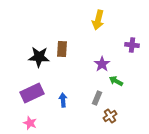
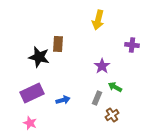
brown rectangle: moved 4 px left, 5 px up
black star: rotated 10 degrees clockwise
purple star: moved 2 px down
green arrow: moved 1 px left, 6 px down
blue arrow: rotated 80 degrees clockwise
brown cross: moved 2 px right, 1 px up
